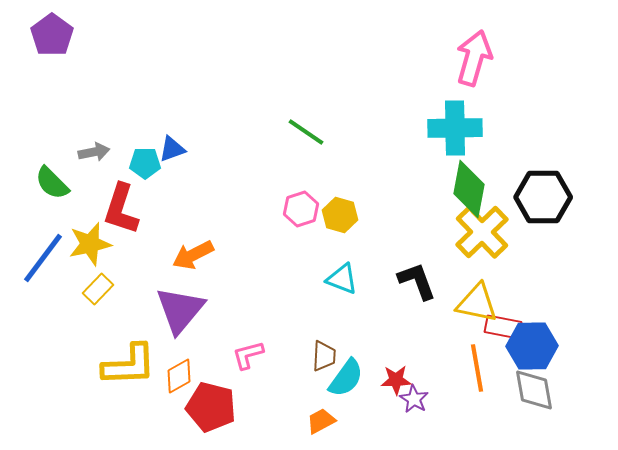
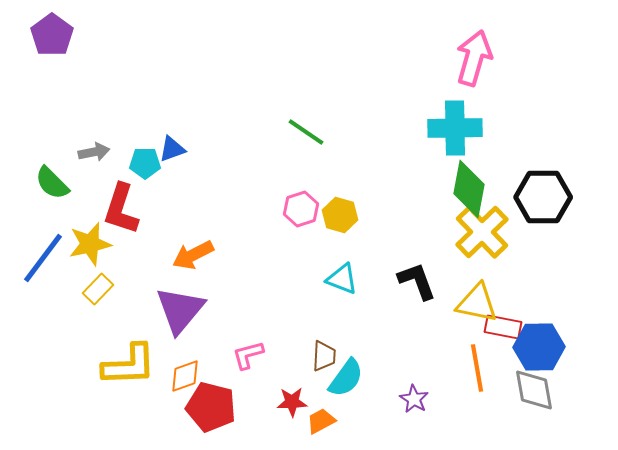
blue hexagon: moved 7 px right, 1 px down
orange diamond: moved 6 px right; rotated 9 degrees clockwise
red star: moved 104 px left, 22 px down
